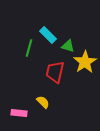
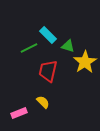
green line: rotated 48 degrees clockwise
red trapezoid: moved 7 px left, 1 px up
pink rectangle: rotated 28 degrees counterclockwise
